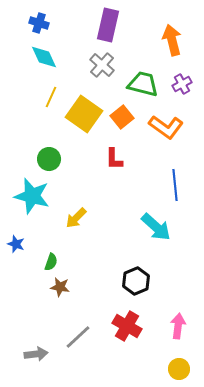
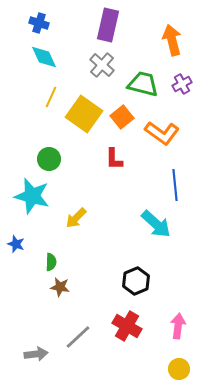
orange L-shape: moved 4 px left, 6 px down
cyan arrow: moved 3 px up
green semicircle: rotated 18 degrees counterclockwise
